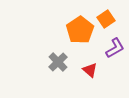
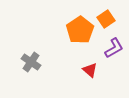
purple L-shape: moved 1 px left
gray cross: moved 27 px left; rotated 12 degrees counterclockwise
